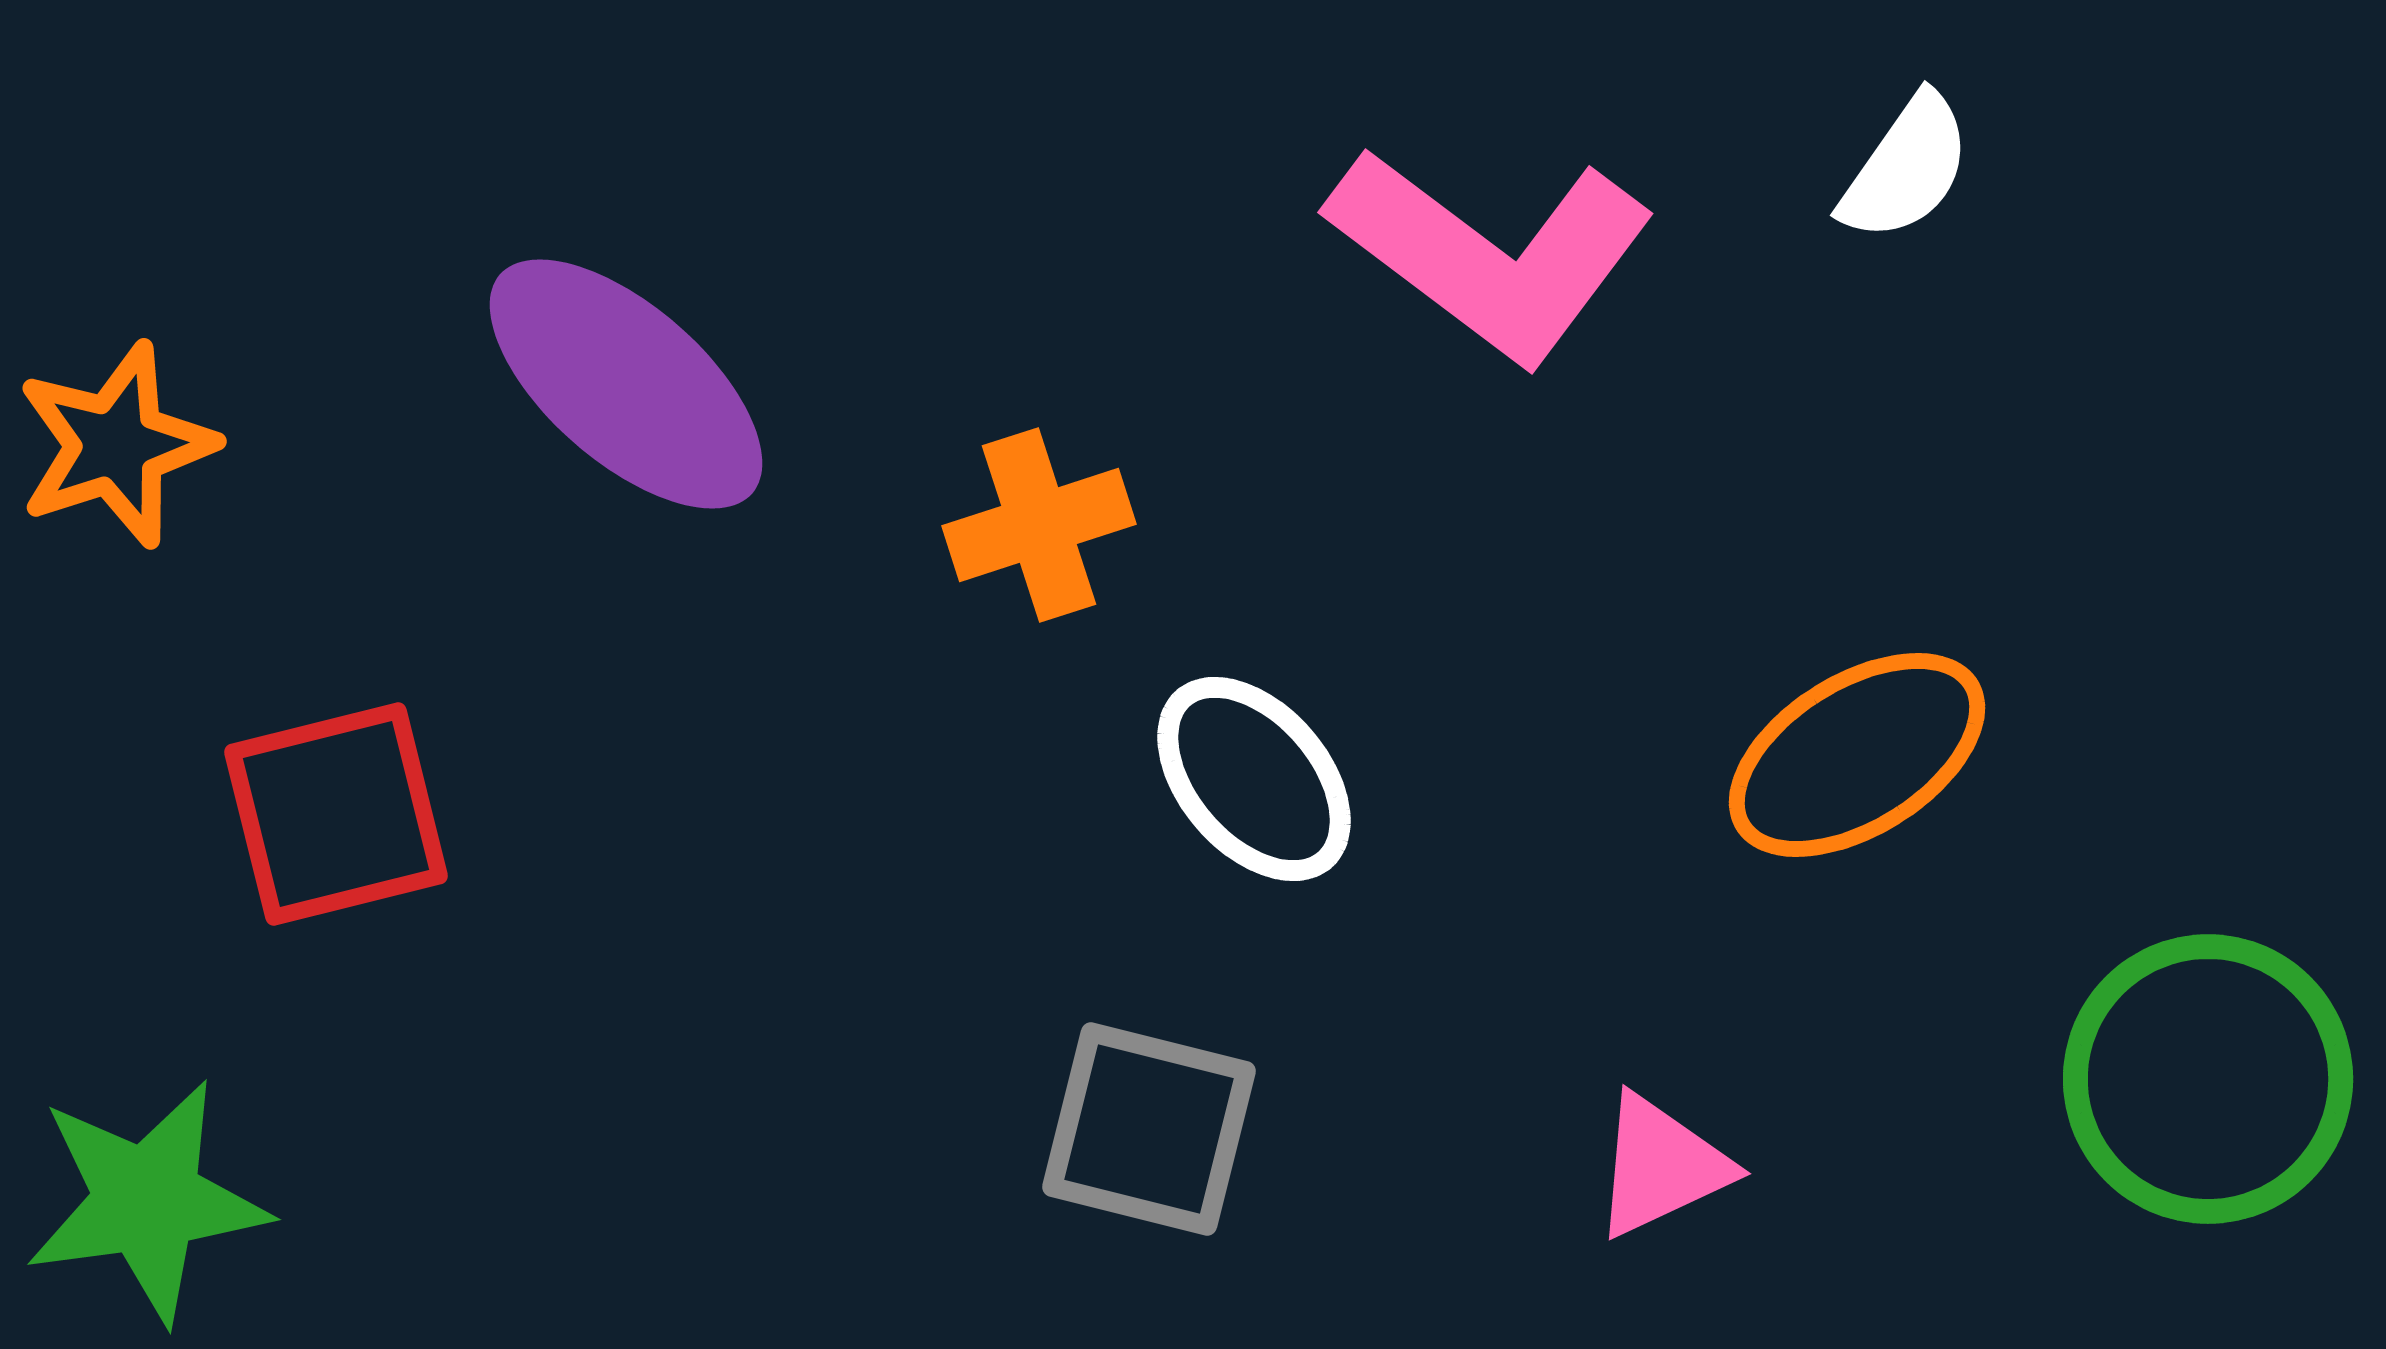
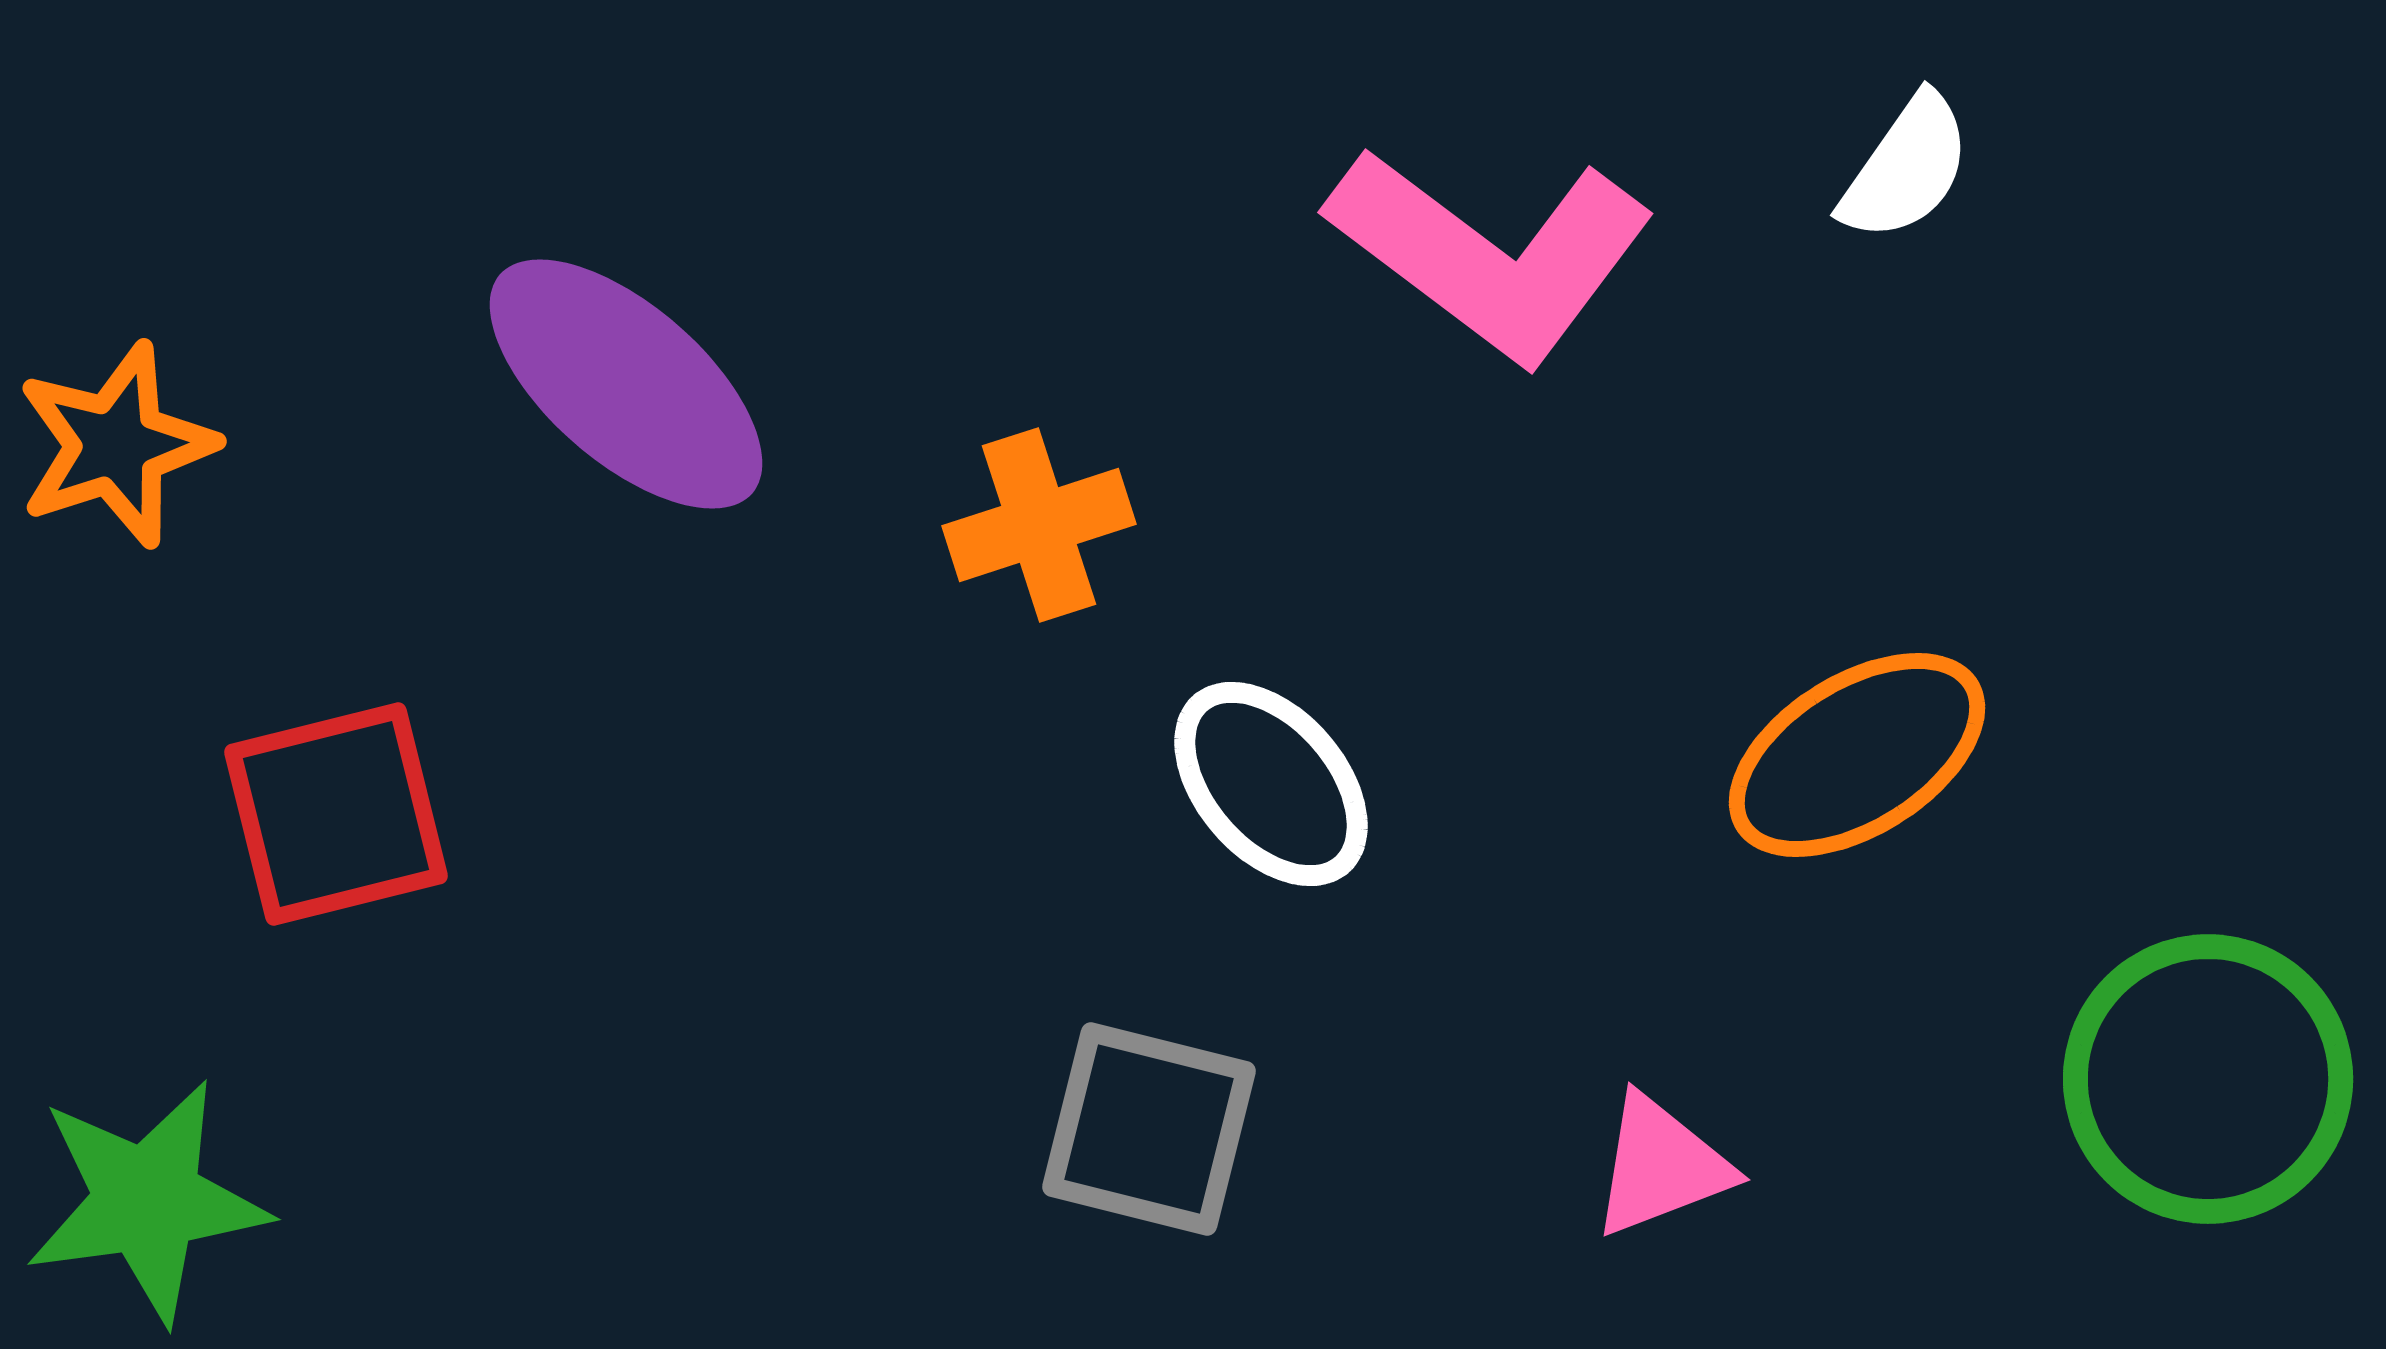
white ellipse: moved 17 px right, 5 px down
pink triangle: rotated 4 degrees clockwise
